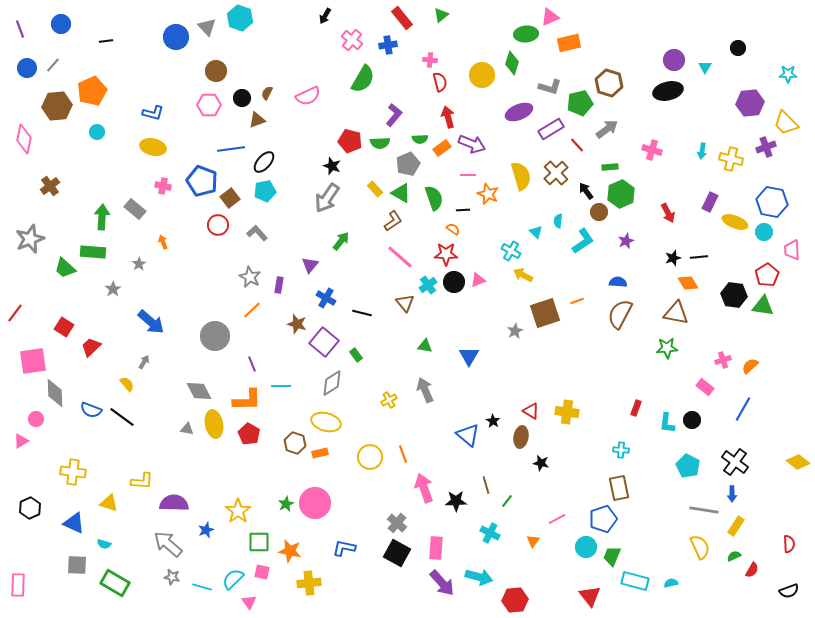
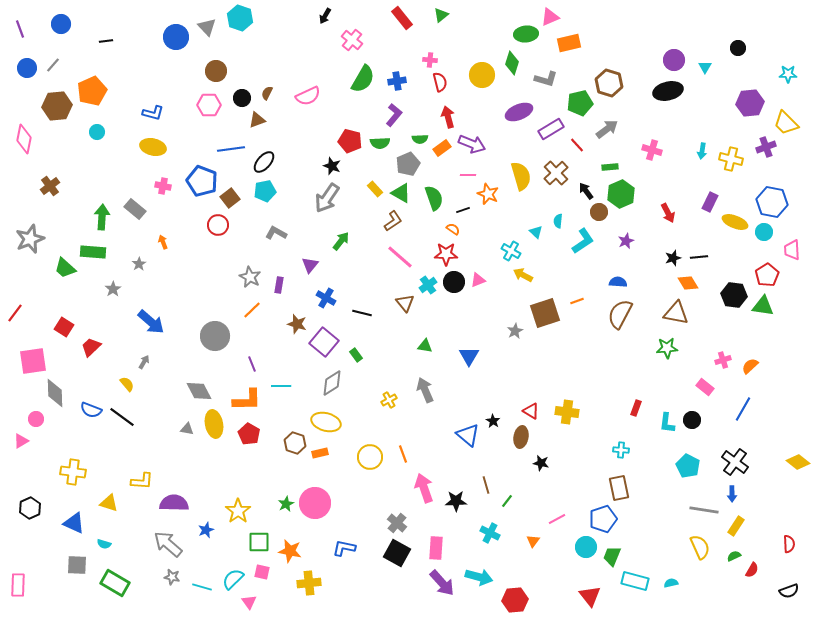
blue cross at (388, 45): moved 9 px right, 36 px down
gray L-shape at (550, 87): moved 4 px left, 8 px up
black line at (463, 210): rotated 16 degrees counterclockwise
gray L-shape at (257, 233): moved 19 px right; rotated 20 degrees counterclockwise
